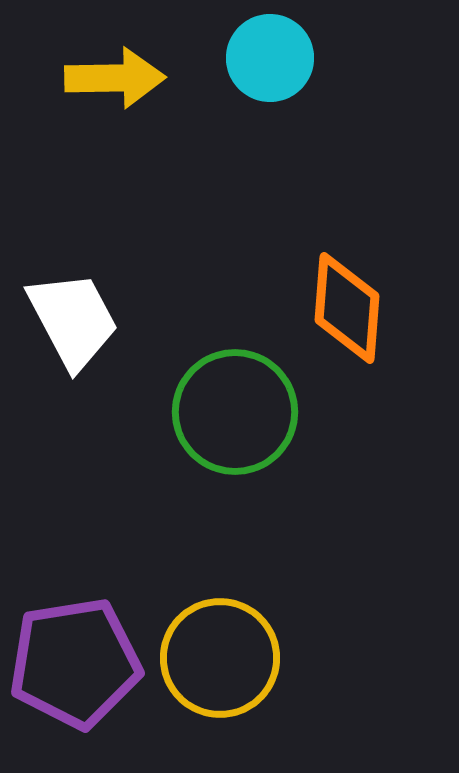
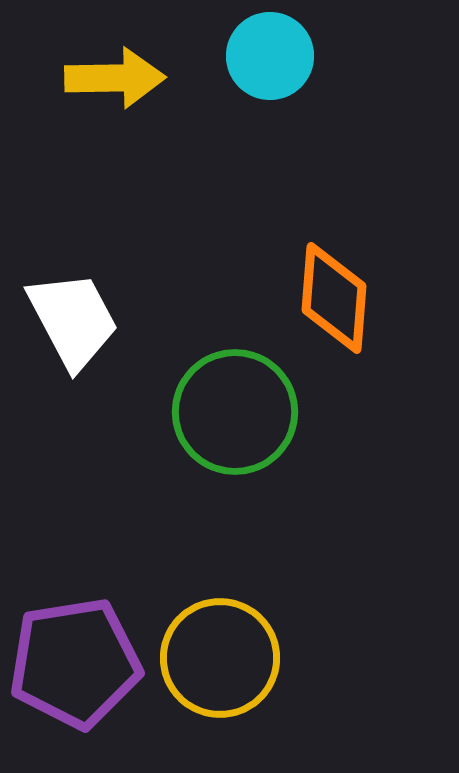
cyan circle: moved 2 px up
orange diamond: moved 13 px left, 10 px up
